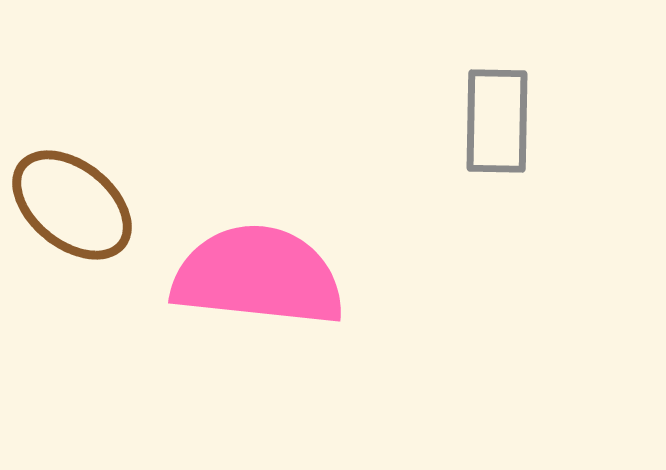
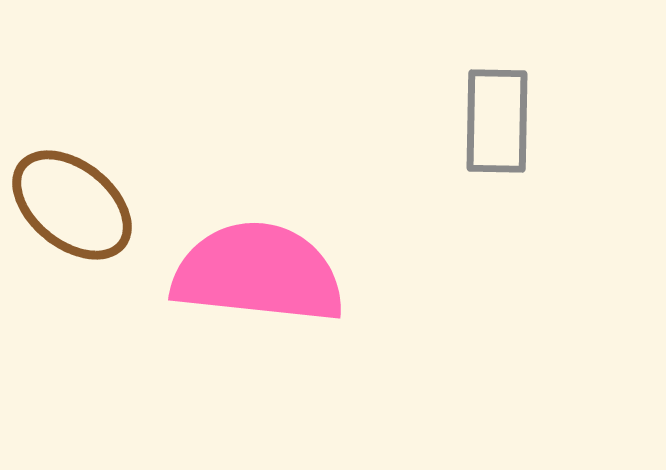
pink semicircle: moved 3 px up
